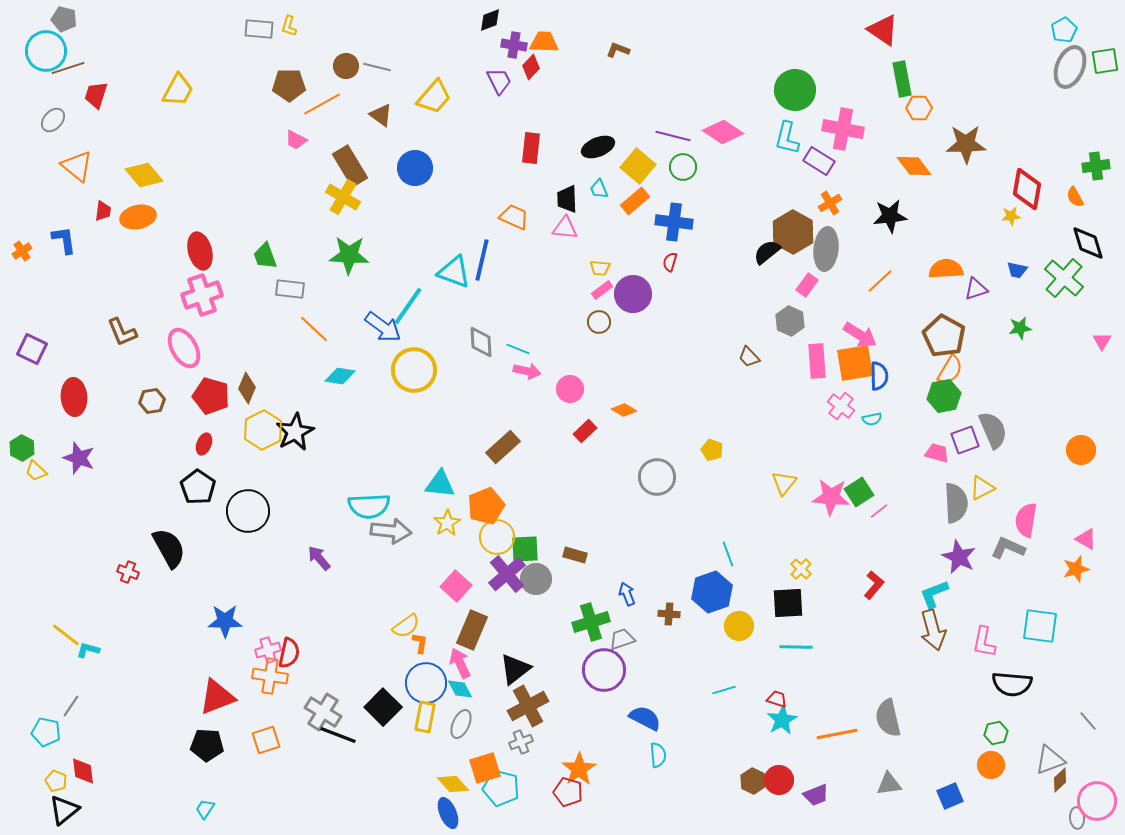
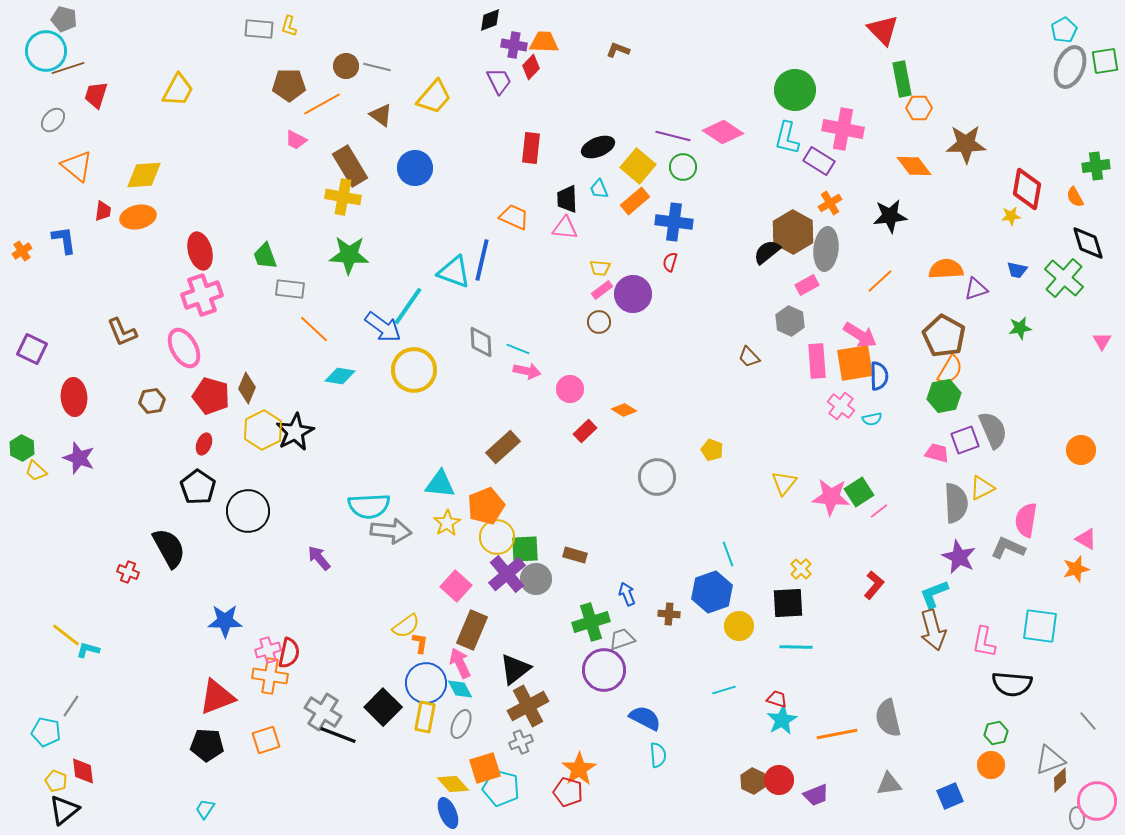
red triangle at (883, 30): rotated 12 degrees clockwise
yellow diamond at (144, 175): rotated 54 degrees counterclockwise
yellow cross at (343, 197): rotated 20 degrees counterclockwise
pink rectangle at (807, 285): rotated 25 degrees clockwise
